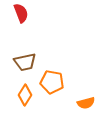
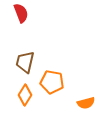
brown trapezoid: rotated 115 degrees clockwise
